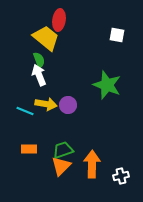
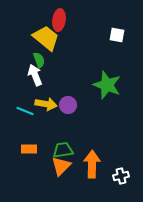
white arrow: moved 4 px left
green trapezoid: rotated 10 degrees clockwise
